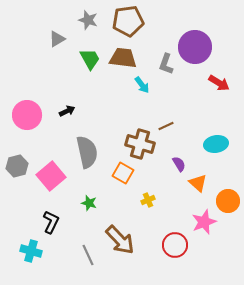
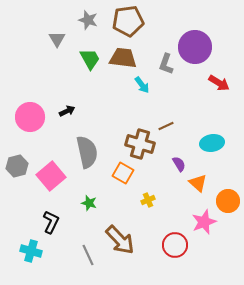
gray triangle: rotated 30 degrees counterclockwise
pink circle: moved 3 px right, 2 px down
cyan ellipse: moved 4 px left, 1 px up
